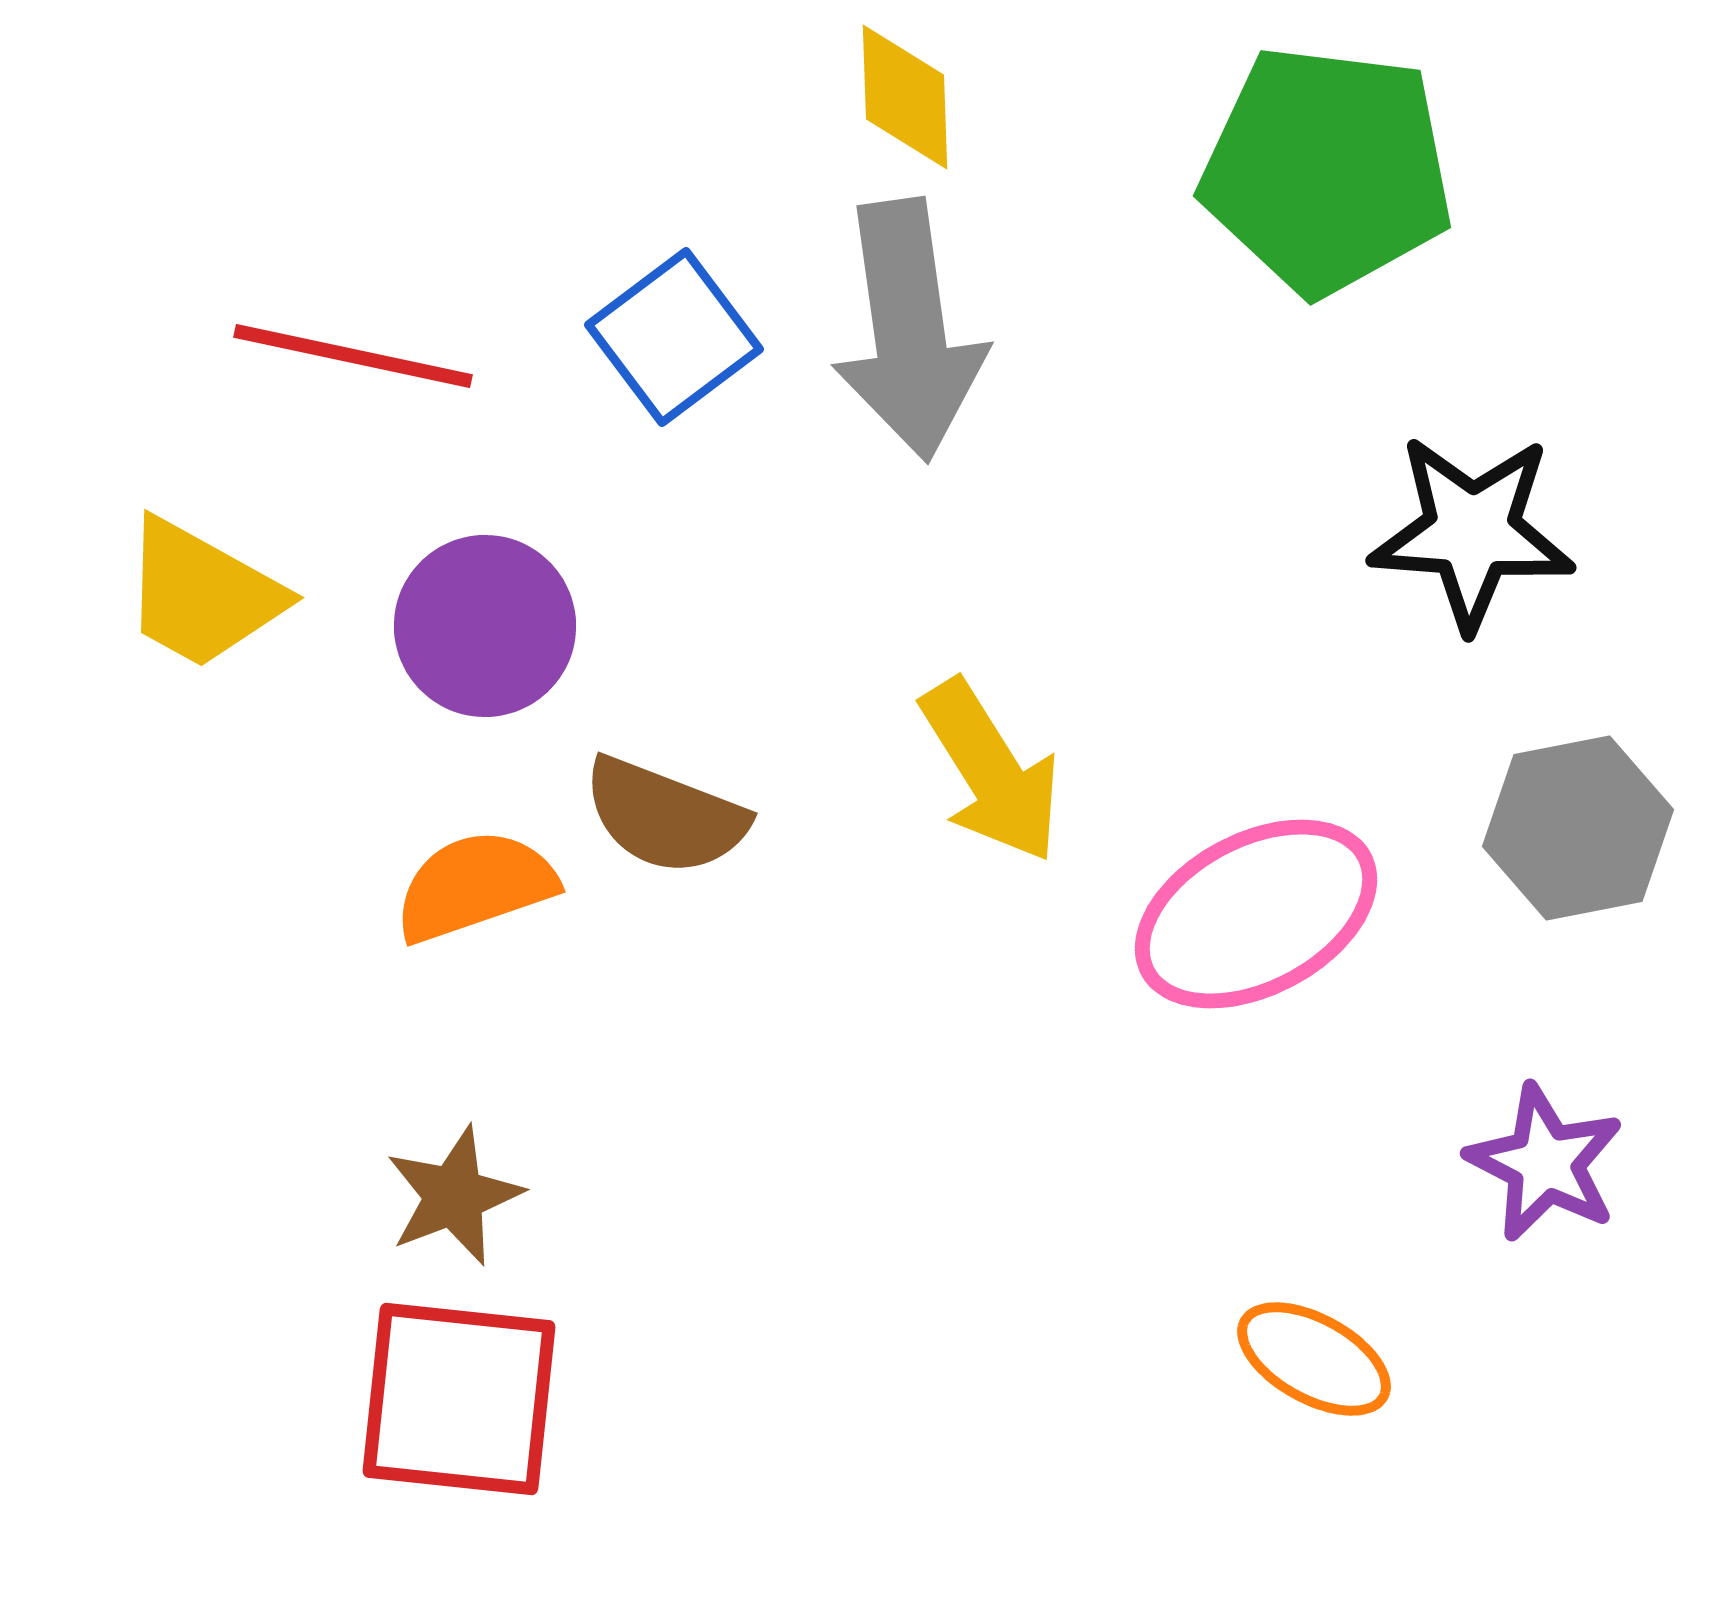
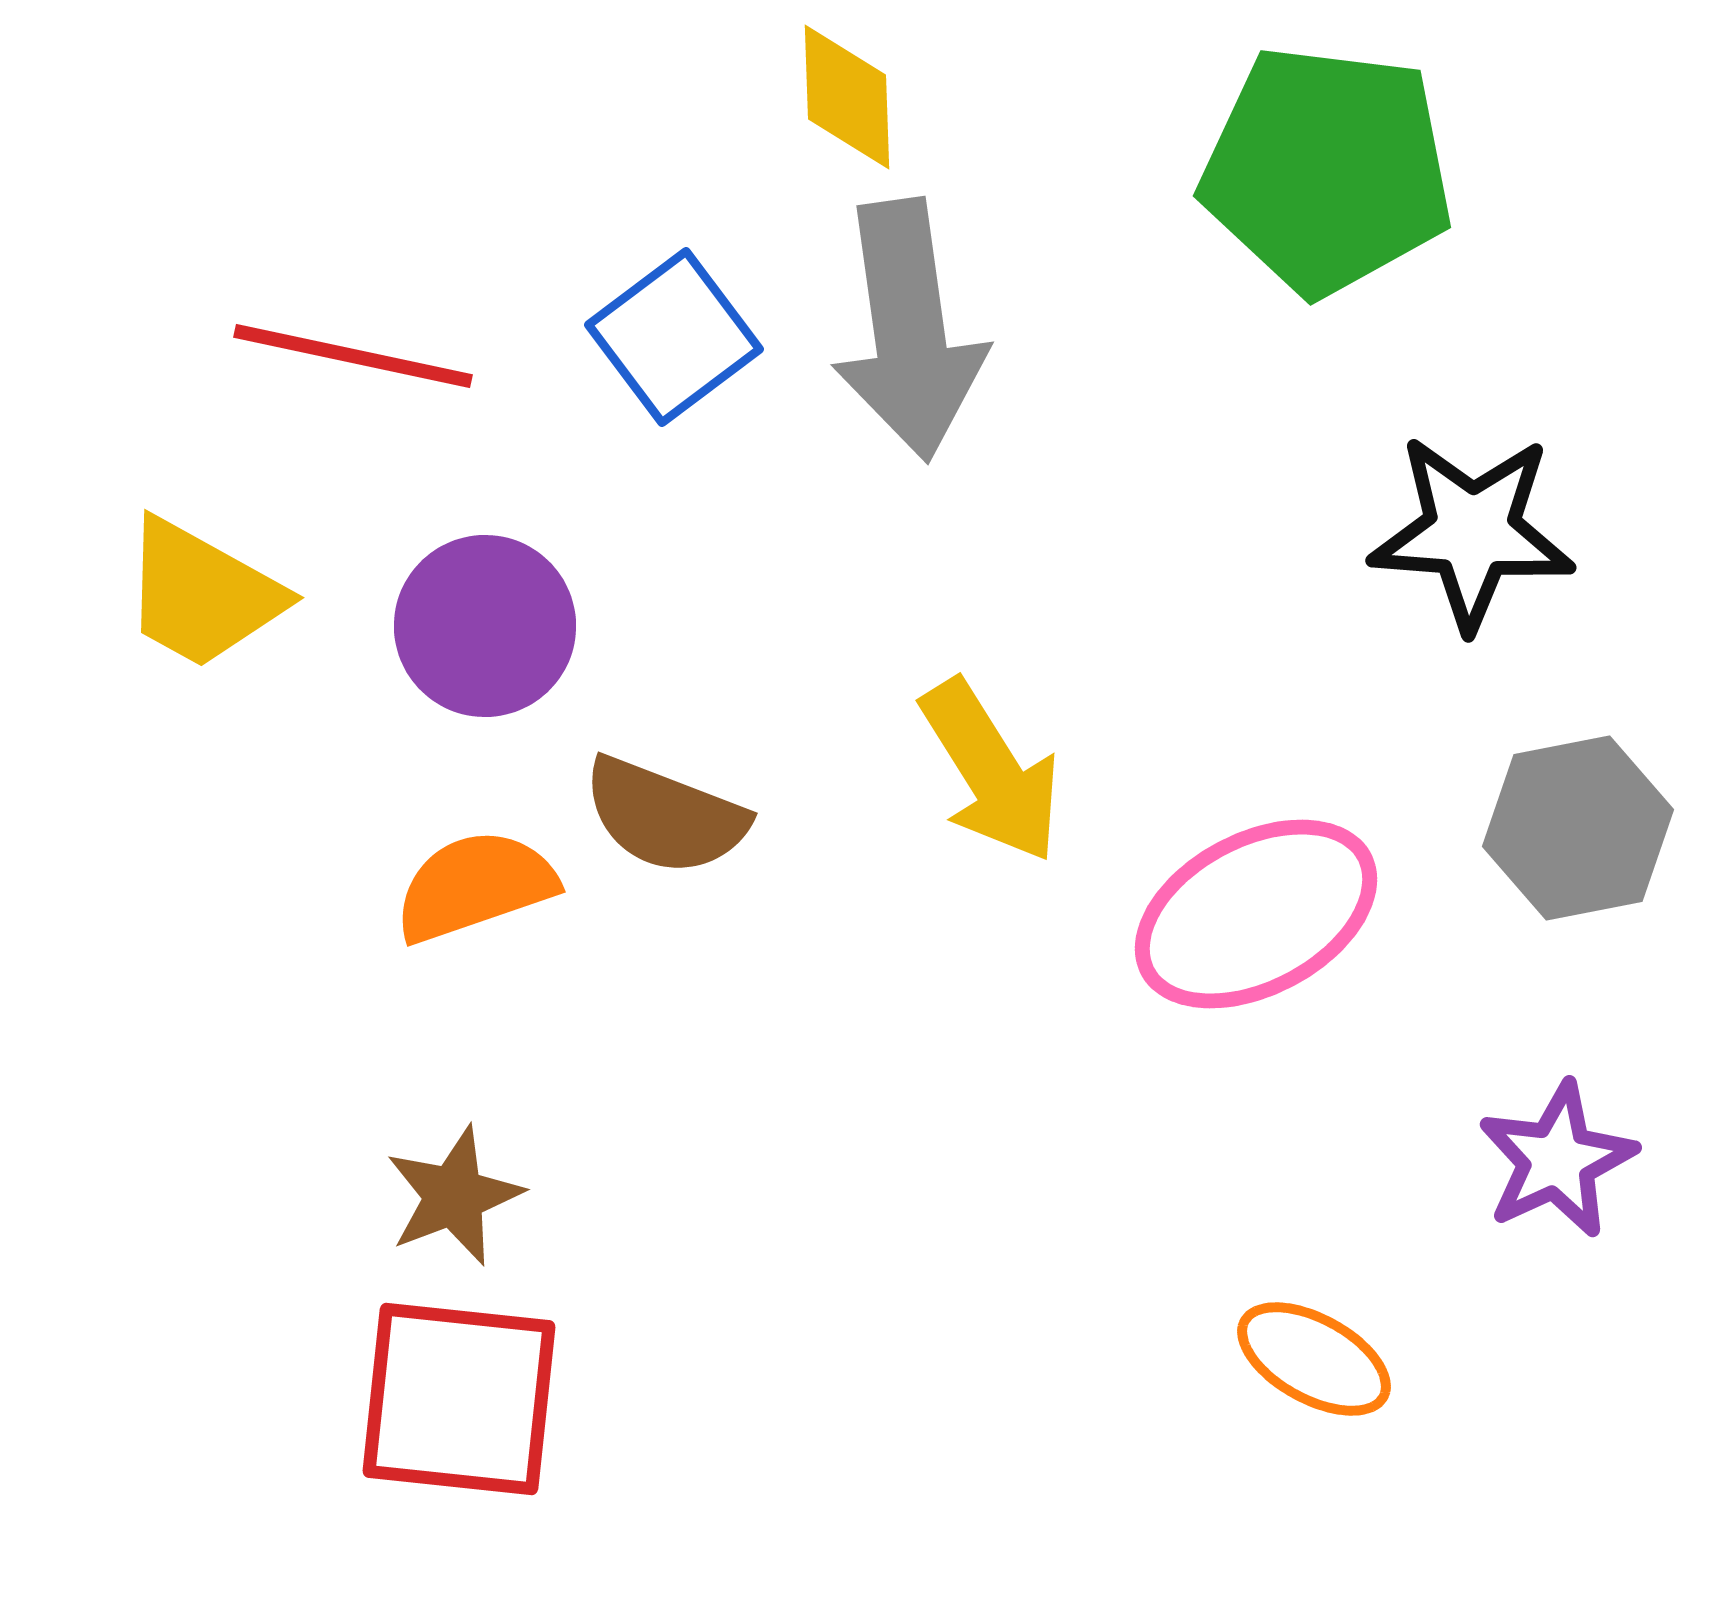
yellow diamond: moved 58 px left
purple star: moved 12 px right, 3 px up; rotated 20 degrees clockwise
